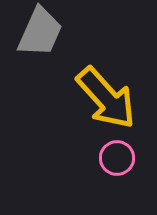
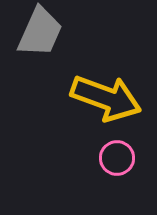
yellow arrow: rotated 28 degrees counterclockwise
